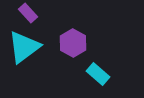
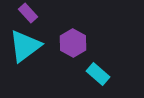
cyan triangle: moved 1 px right, 1 px up
